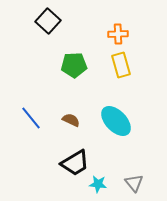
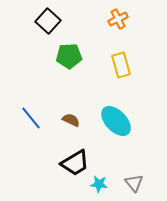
orange cross: moved 15 px up; rotated 24 degrees counterclockwise
green pentagon: moved 5 px left, 9 px up
cyan star: moved 1 px right
